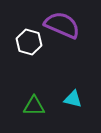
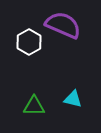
purple semicircle: moved 1 px right
white hexagon: rotated 15 degrees clockwise
